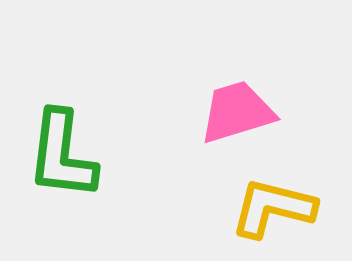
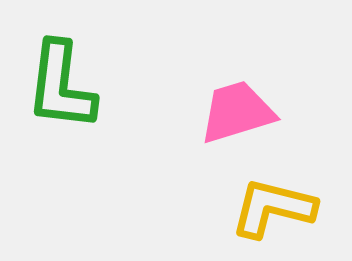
green L-shape: moved 1 px left, 69 px up
